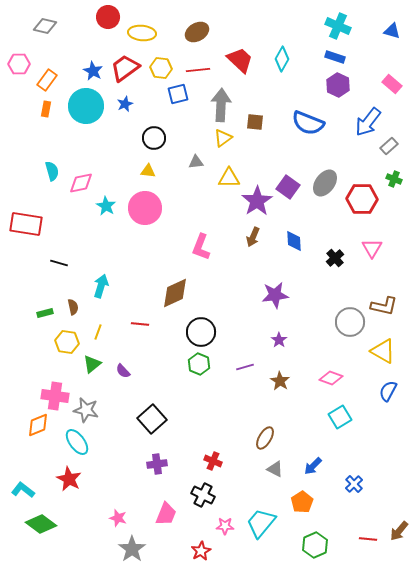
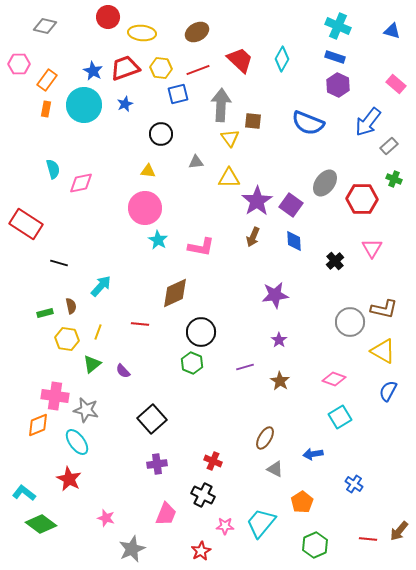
red trapezoid at (125, 68): rotated 16 degrees clockwise
red line at (198, 70): rotated 15 degrees counterclockwise
pink rectangle at (392, 84): moved 4 px right
cyan circle at (86, 106): moved 2 px left, 1 px up
brown square at (255, 122): moved 2 px left, 1 px up
black circle at (154, 138): moved 7 px right, 4 px up
yellow triangle at (223, 138): moved 7 px right; rotated 30 degrees counterclockwise
cyan semicircle at (52, 171): moved 1 px right, 2 px up
purple square at (288, 187): moved 3 px right, 18 px down
cyan star at (106, 206): moved 52 px right, 34 px down
red rectangle at (26, 224): rotated 24 degrees clockwise
pink L-shape at (201, 247): rotated 100 degrees counterclockwise
black cross at (335, 258): moved 3 px down
cyan arrow at (101, 286): rotated 25 degrees clockwise
brown L-shape at (384, 306): moved 3 px down
brown semicircle at (73, 307): moved 2 px left, 1 px up
yellow hexagon at (67, 342): moved 3 px up
green hexagon at (199, 364): moved 7 px left, 1 px up
pink diamond at (331, 378): moved 3 px right, 1 px down
blue arrow at (313, 466): moved 12 px up; rotated 36 degrees clockwise
blue cross at (354, 484): rotated 12 degrees counterclockwise
cyan L-shape at (23, 490): moved 1 px right, 3 px down
pink star at (118, 518): moved 12 px left
gray star at (132, 549): rotated 12 degrees clockwise
